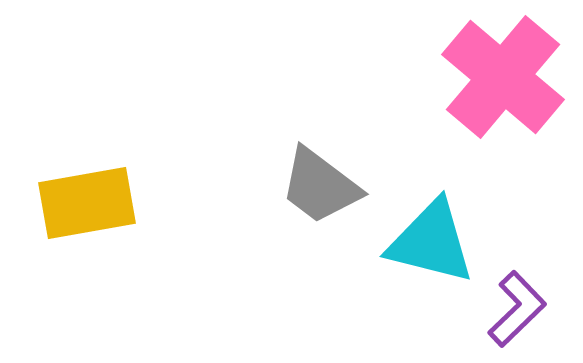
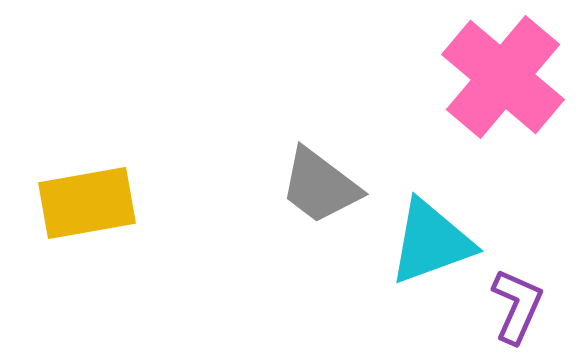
cyan triangle: rotated 34 degrees counterclockwise
purple L-shape: moved 3 px up; rotated 22 degrees counterclockwise
